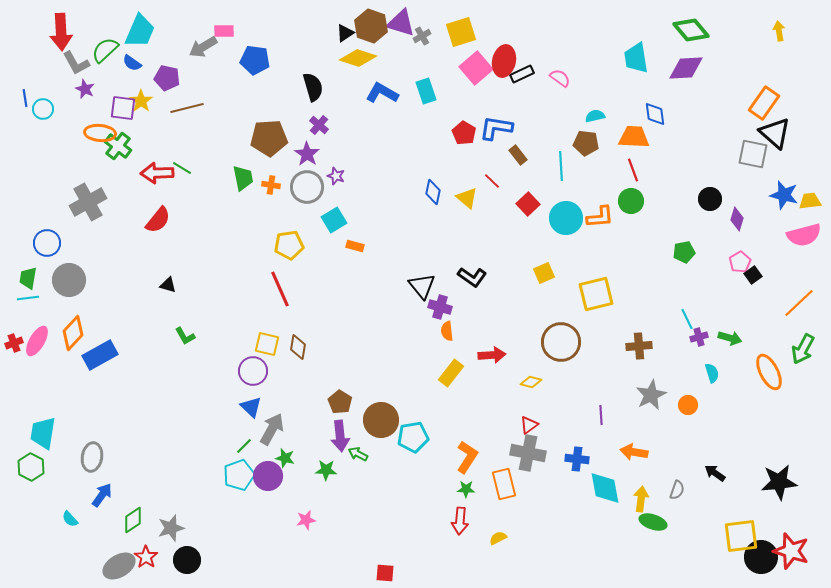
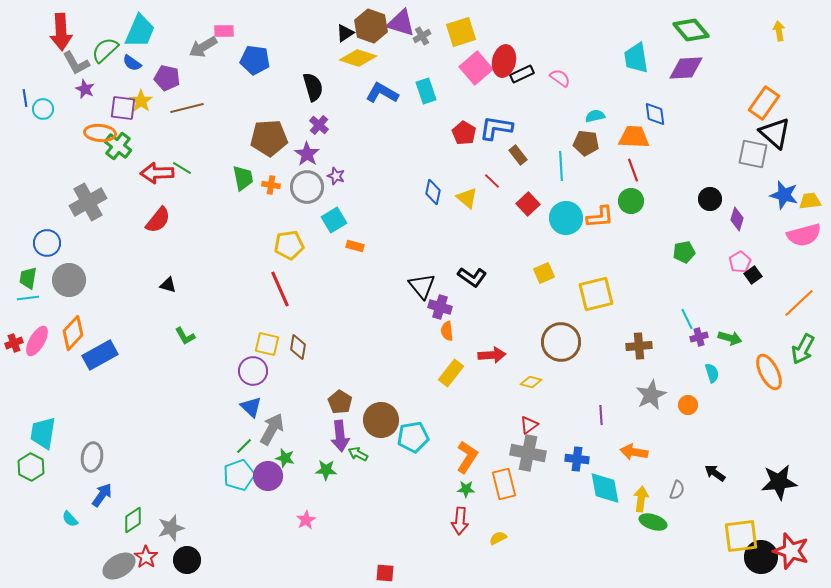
pink star at (306, 520): rotated 18 degrees counterclockwise
